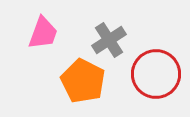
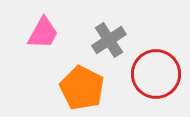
pink trapezoid: rotated 9 degrees clockwise
orange pentagon: moved 1 px left, 7 px down
